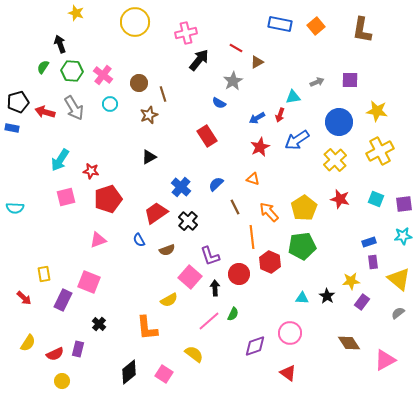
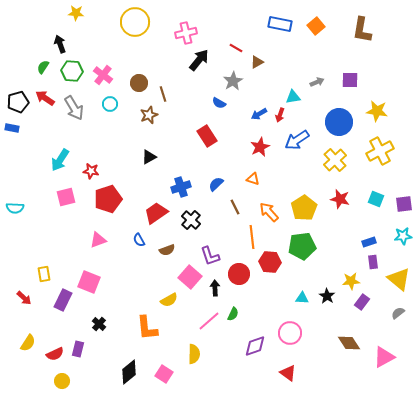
yellow star at (76, 13): rotated 14 degrees counterclockwise
red arrow at (45, 112): moved 14 px up; rotated 18 degrees clockwise
blue arrow at (257, 118): moved 2 px right, 4 px up
blue cross at (181, 187): rotated 30 degrees clockwise
black cross at (188, 221): moved 3 px right, 1 px up
red hexagon at (270, 262): rotated 20 degrees counterclockwise
yellow semicircle at (194, 354): rotated 54 degrees clockwise
pink triangle at (385, 360): moved 1 px left, 3 px up
